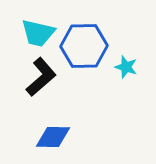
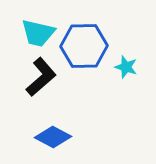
blue diamond: rotated 27 degrees clockwise
